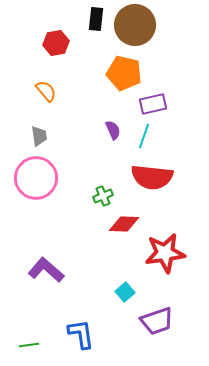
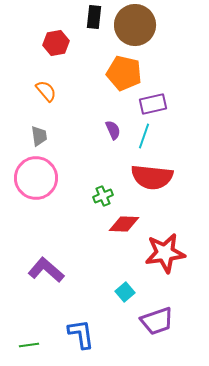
black rectangle: moved 2 px left, 2 px up
